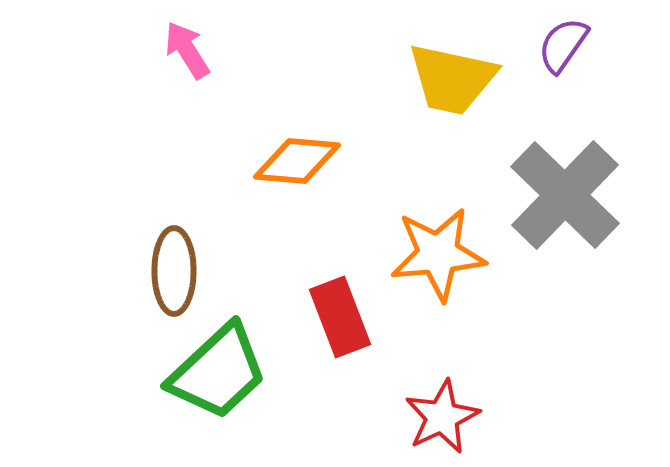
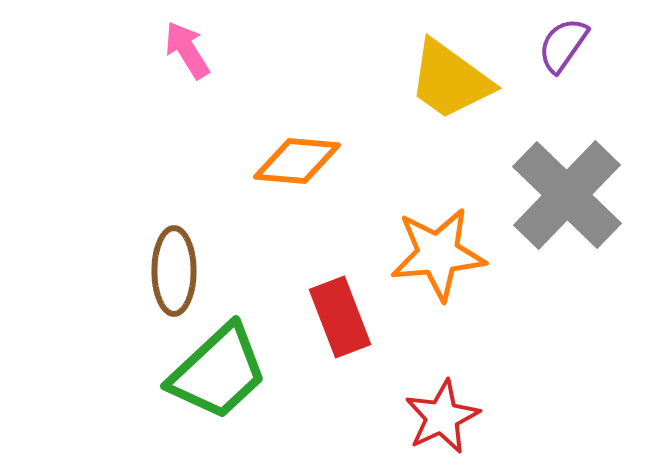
yellow trapezoid: moved 2 px left, 1 px down; rotated 24 degrees clockwise
gray cross: moved 2 px right
